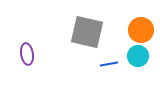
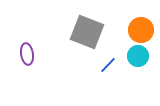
gray square: rotated 8 degrees clockwise
blue line: moved 1 px left, 1 px down; rotated 36 degrees counterclockwise
